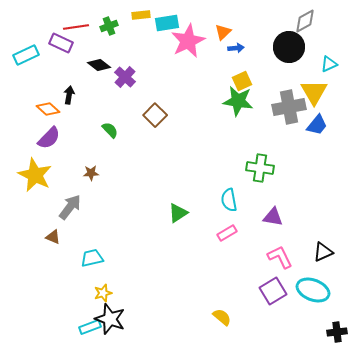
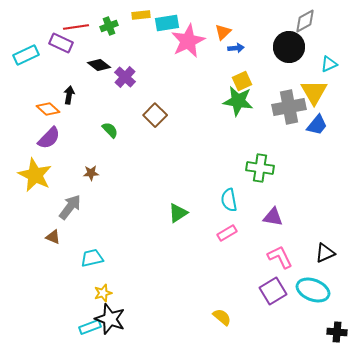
black triangle at (323, 252): moved 2 px right, 1 px down
black cross at (337, 332): rotated 12 degrees clockwise
